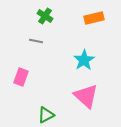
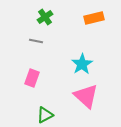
green cross: moved 1 px down; rotated 21 degrees clockwise
cyan star: moved 2 px left, 4 px down
pink rectangle: moved 11 px right, 1 px down
green triangle: moved 1 px left
